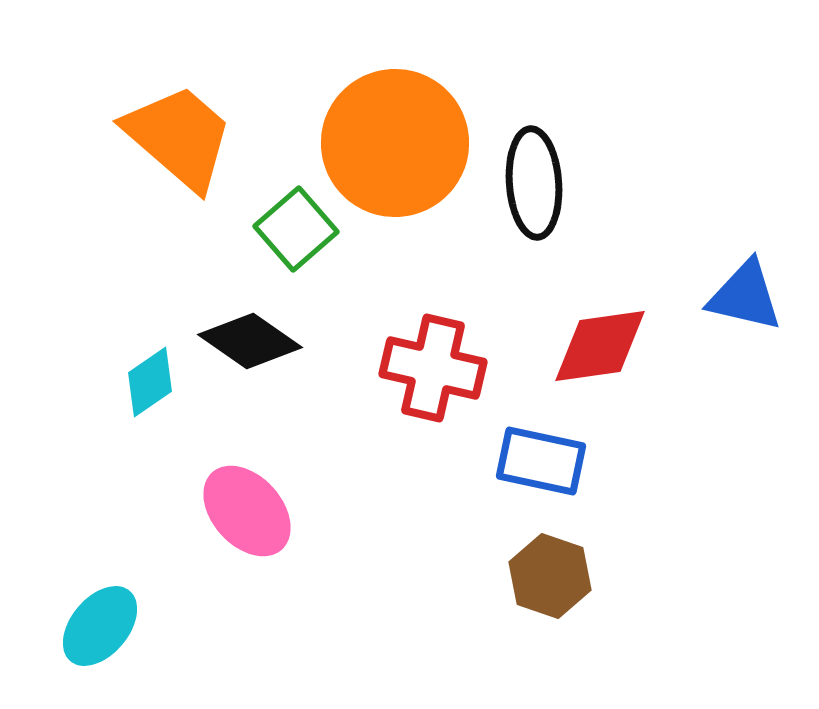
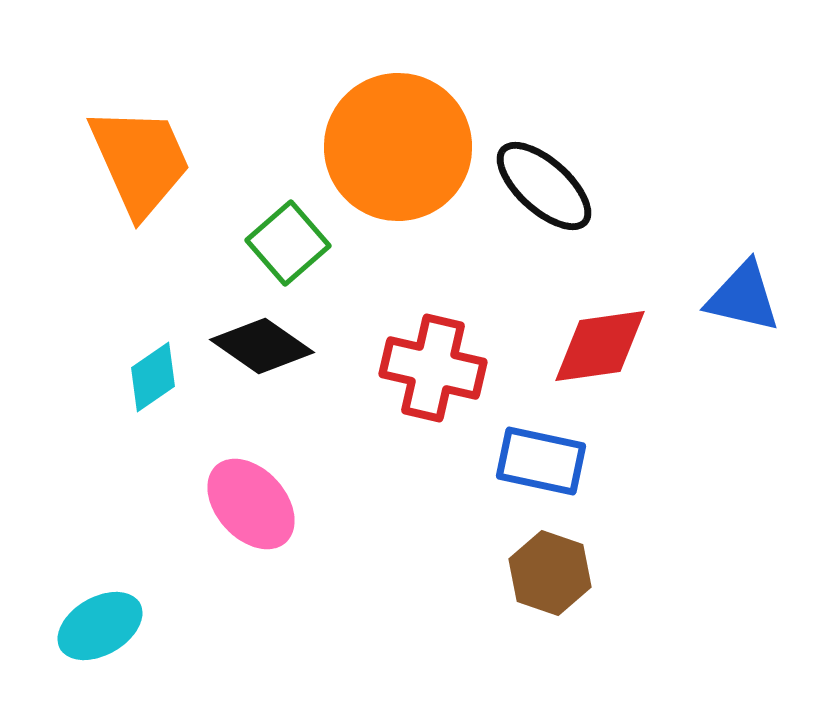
orange trapezoid: moved 39 px left, 24 px down; rotated 25 degrees clockwise
orange circle: moved 3 px right, 4 px down
black ellipse: moved 10 px right, 3 px down; rotated 44 degrees counterclockwise
green square: moved 8 px left, 14 px down
blue triangle: moved 2 px left, 1 px down
black diamond: moved 12 px right, 5 px down
cyan diamond: moved 3 px right, 5 px up
pink ellipse: moved 4 px right, 7 px up
brown hexagon: moved 3 px up
cyan ellipse: rotated 20 degrees clockwise
